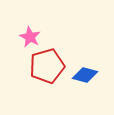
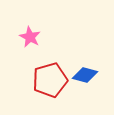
red pentagon: moved 3 px right, 14 px down
